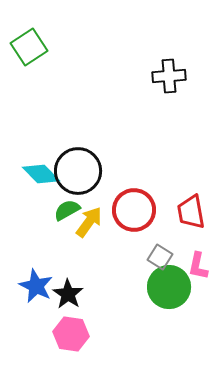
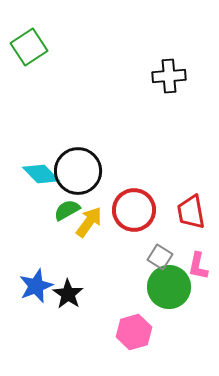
blue star: rotated 24 degrees clockwise
pink hexagon: moved 63 px right, 2 px up; rotated 24 degrees counterclockwise
